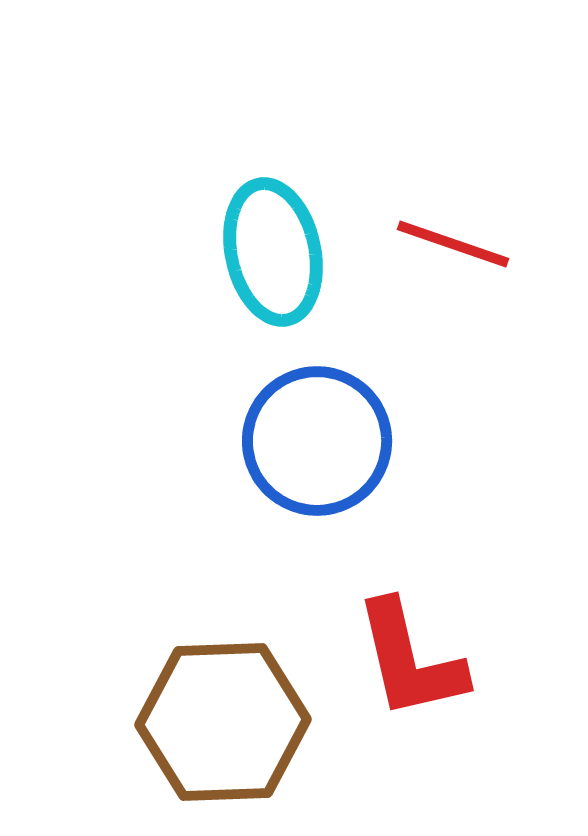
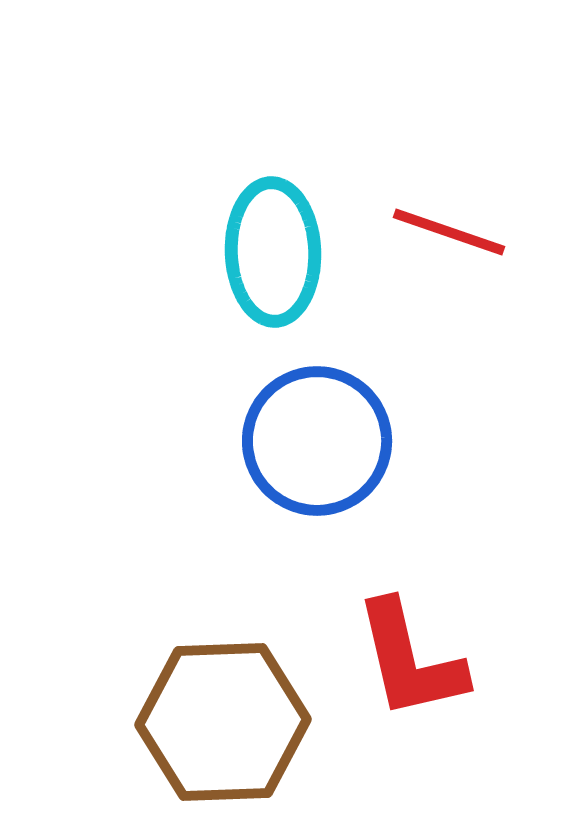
red line: moved 4 px left, 12 px up
cyan ellipse: rotated 10 degrees clockwise
